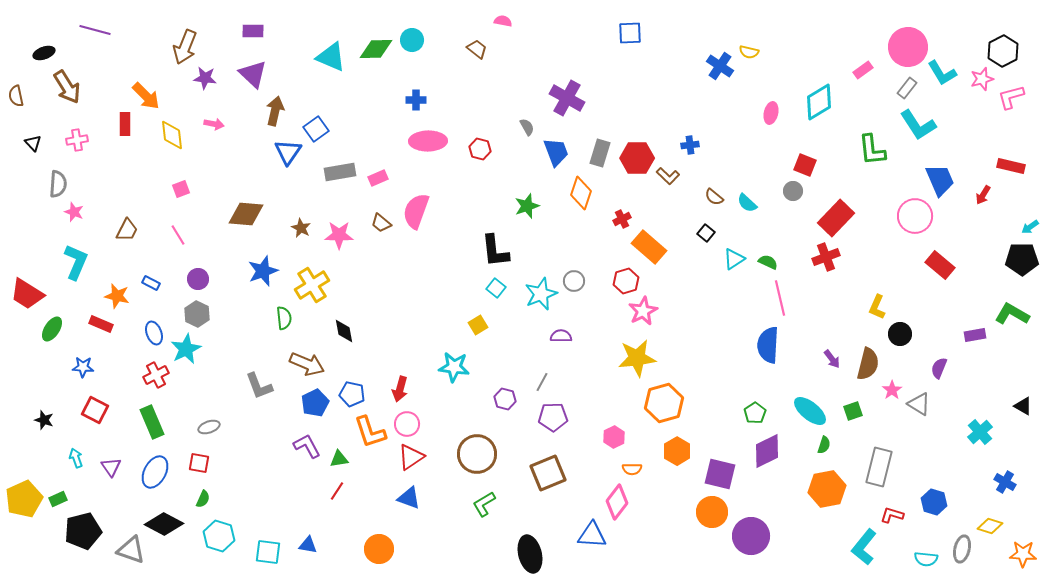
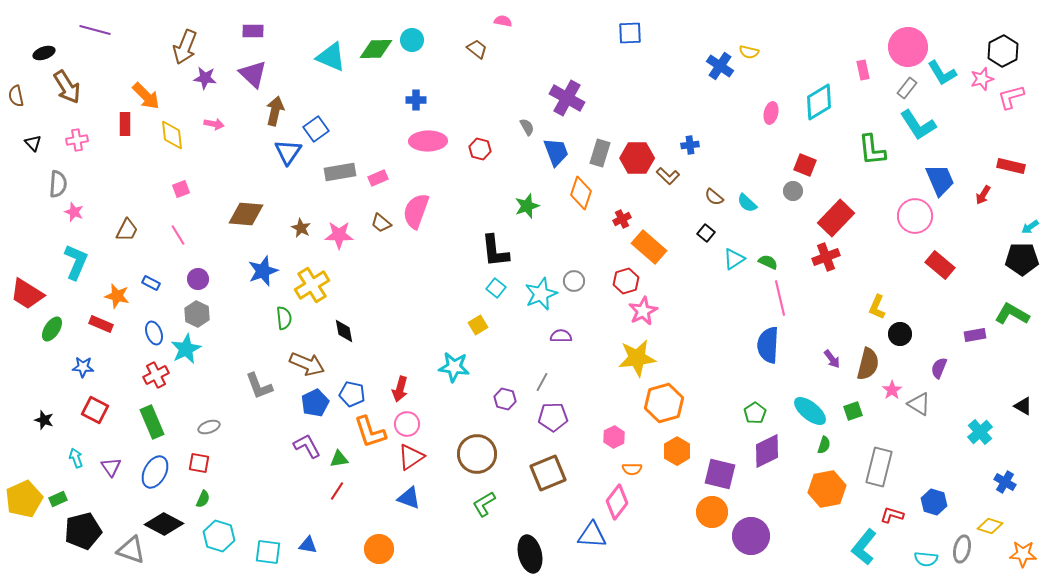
pink rectangle at (863, 70): rotated 66 degrees counterclockwise
